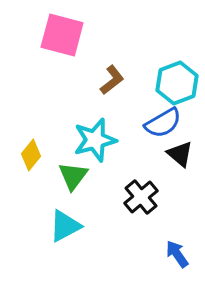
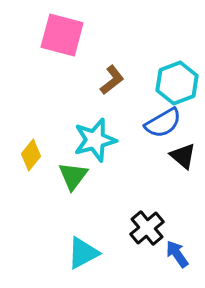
black triangle: moved 3 px right, 2 px down
black cross: moved 6 px right, 31 px down
cyan triangle: moved 18 px right, 27 px down
